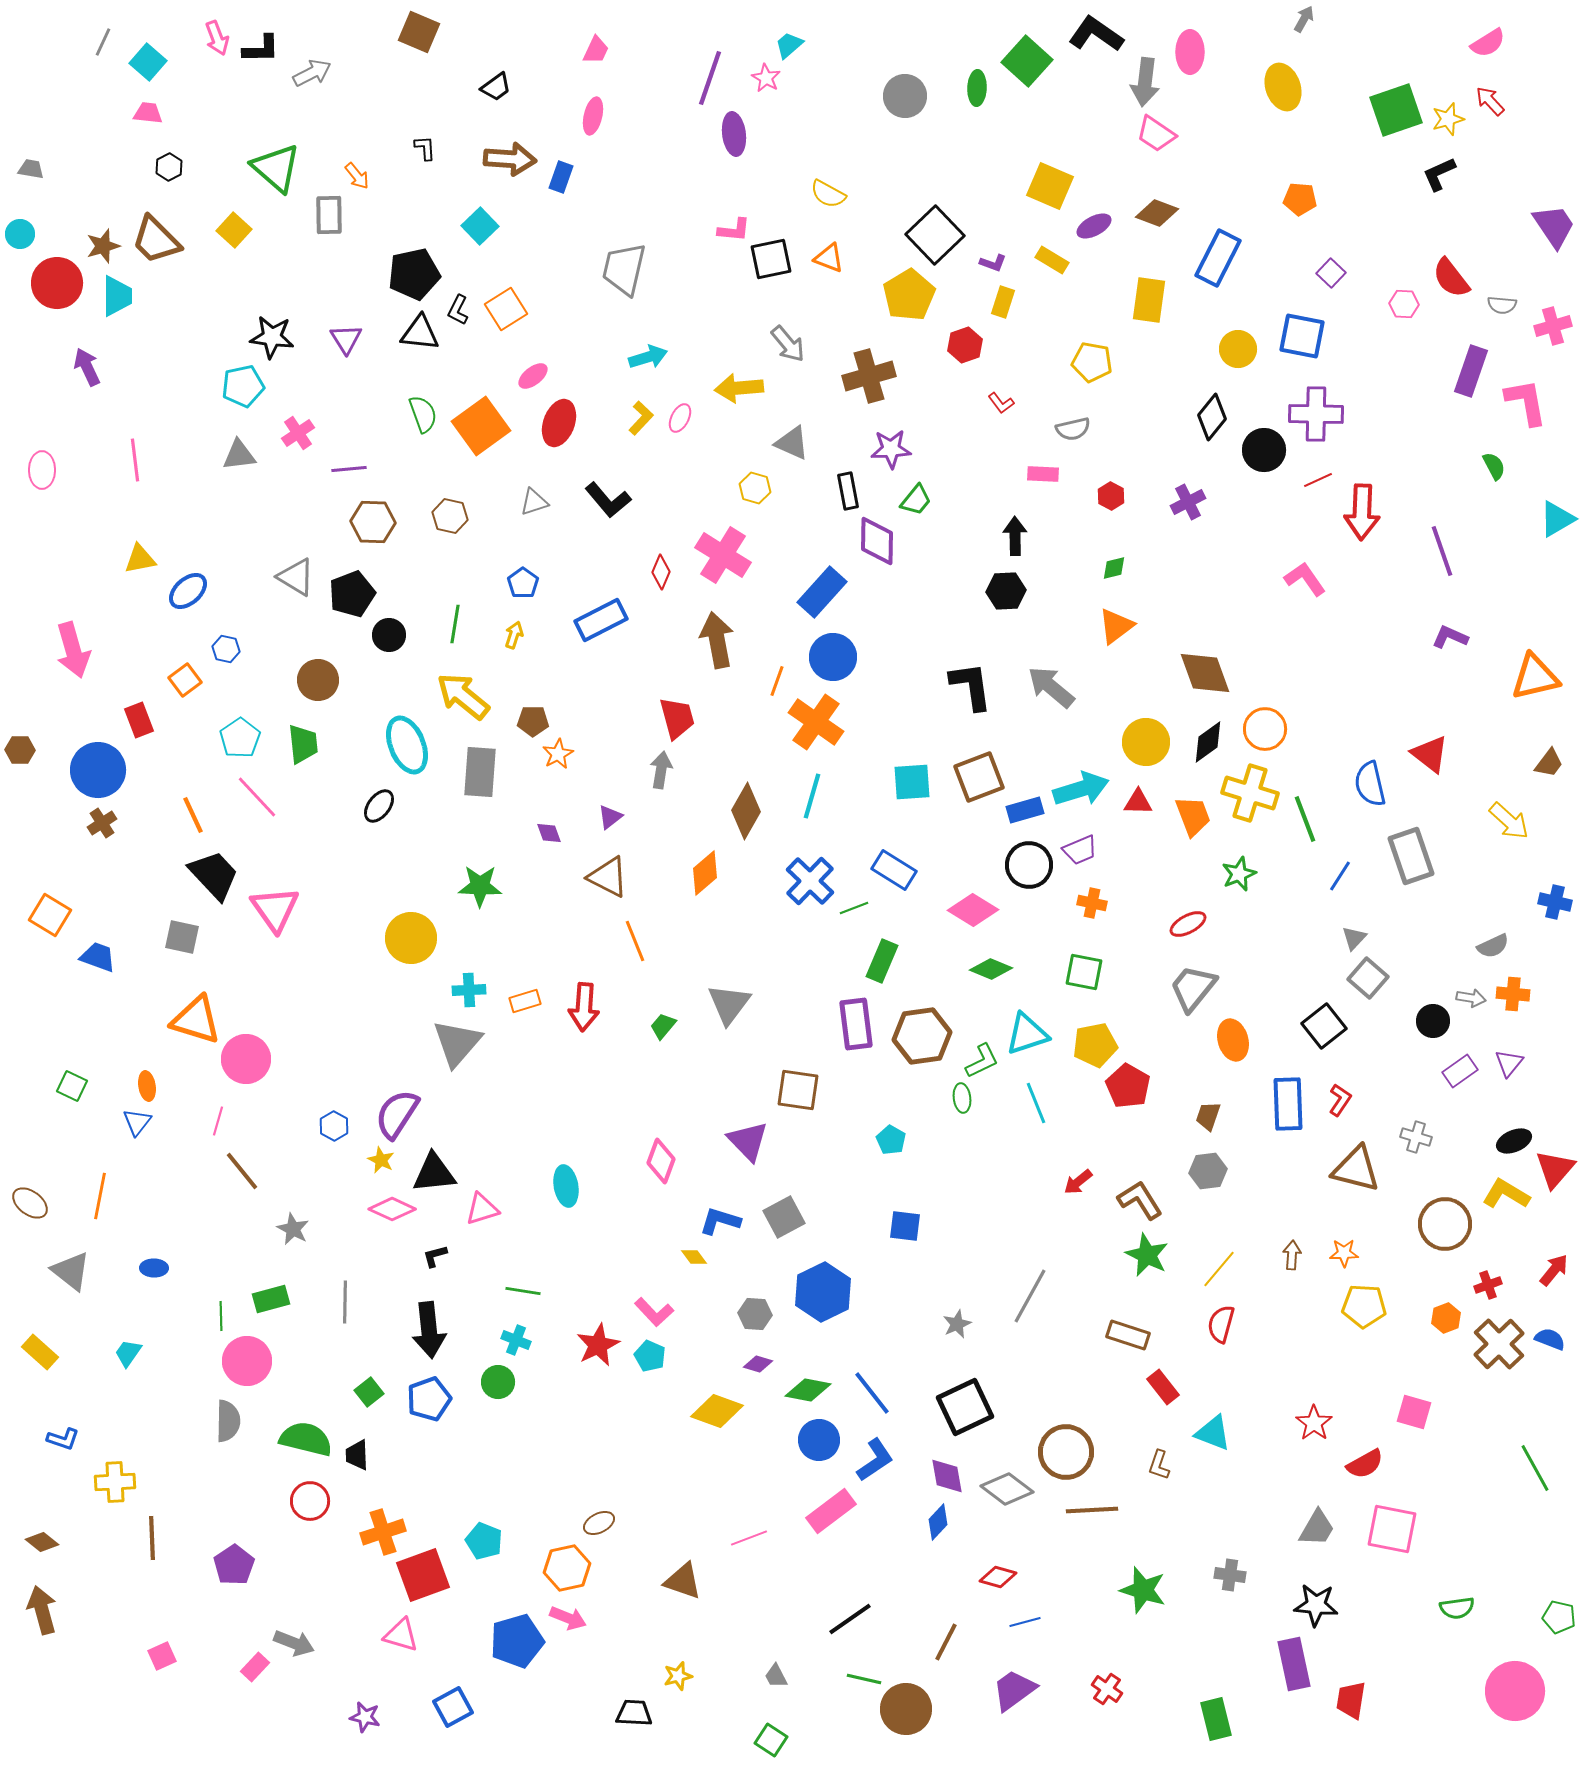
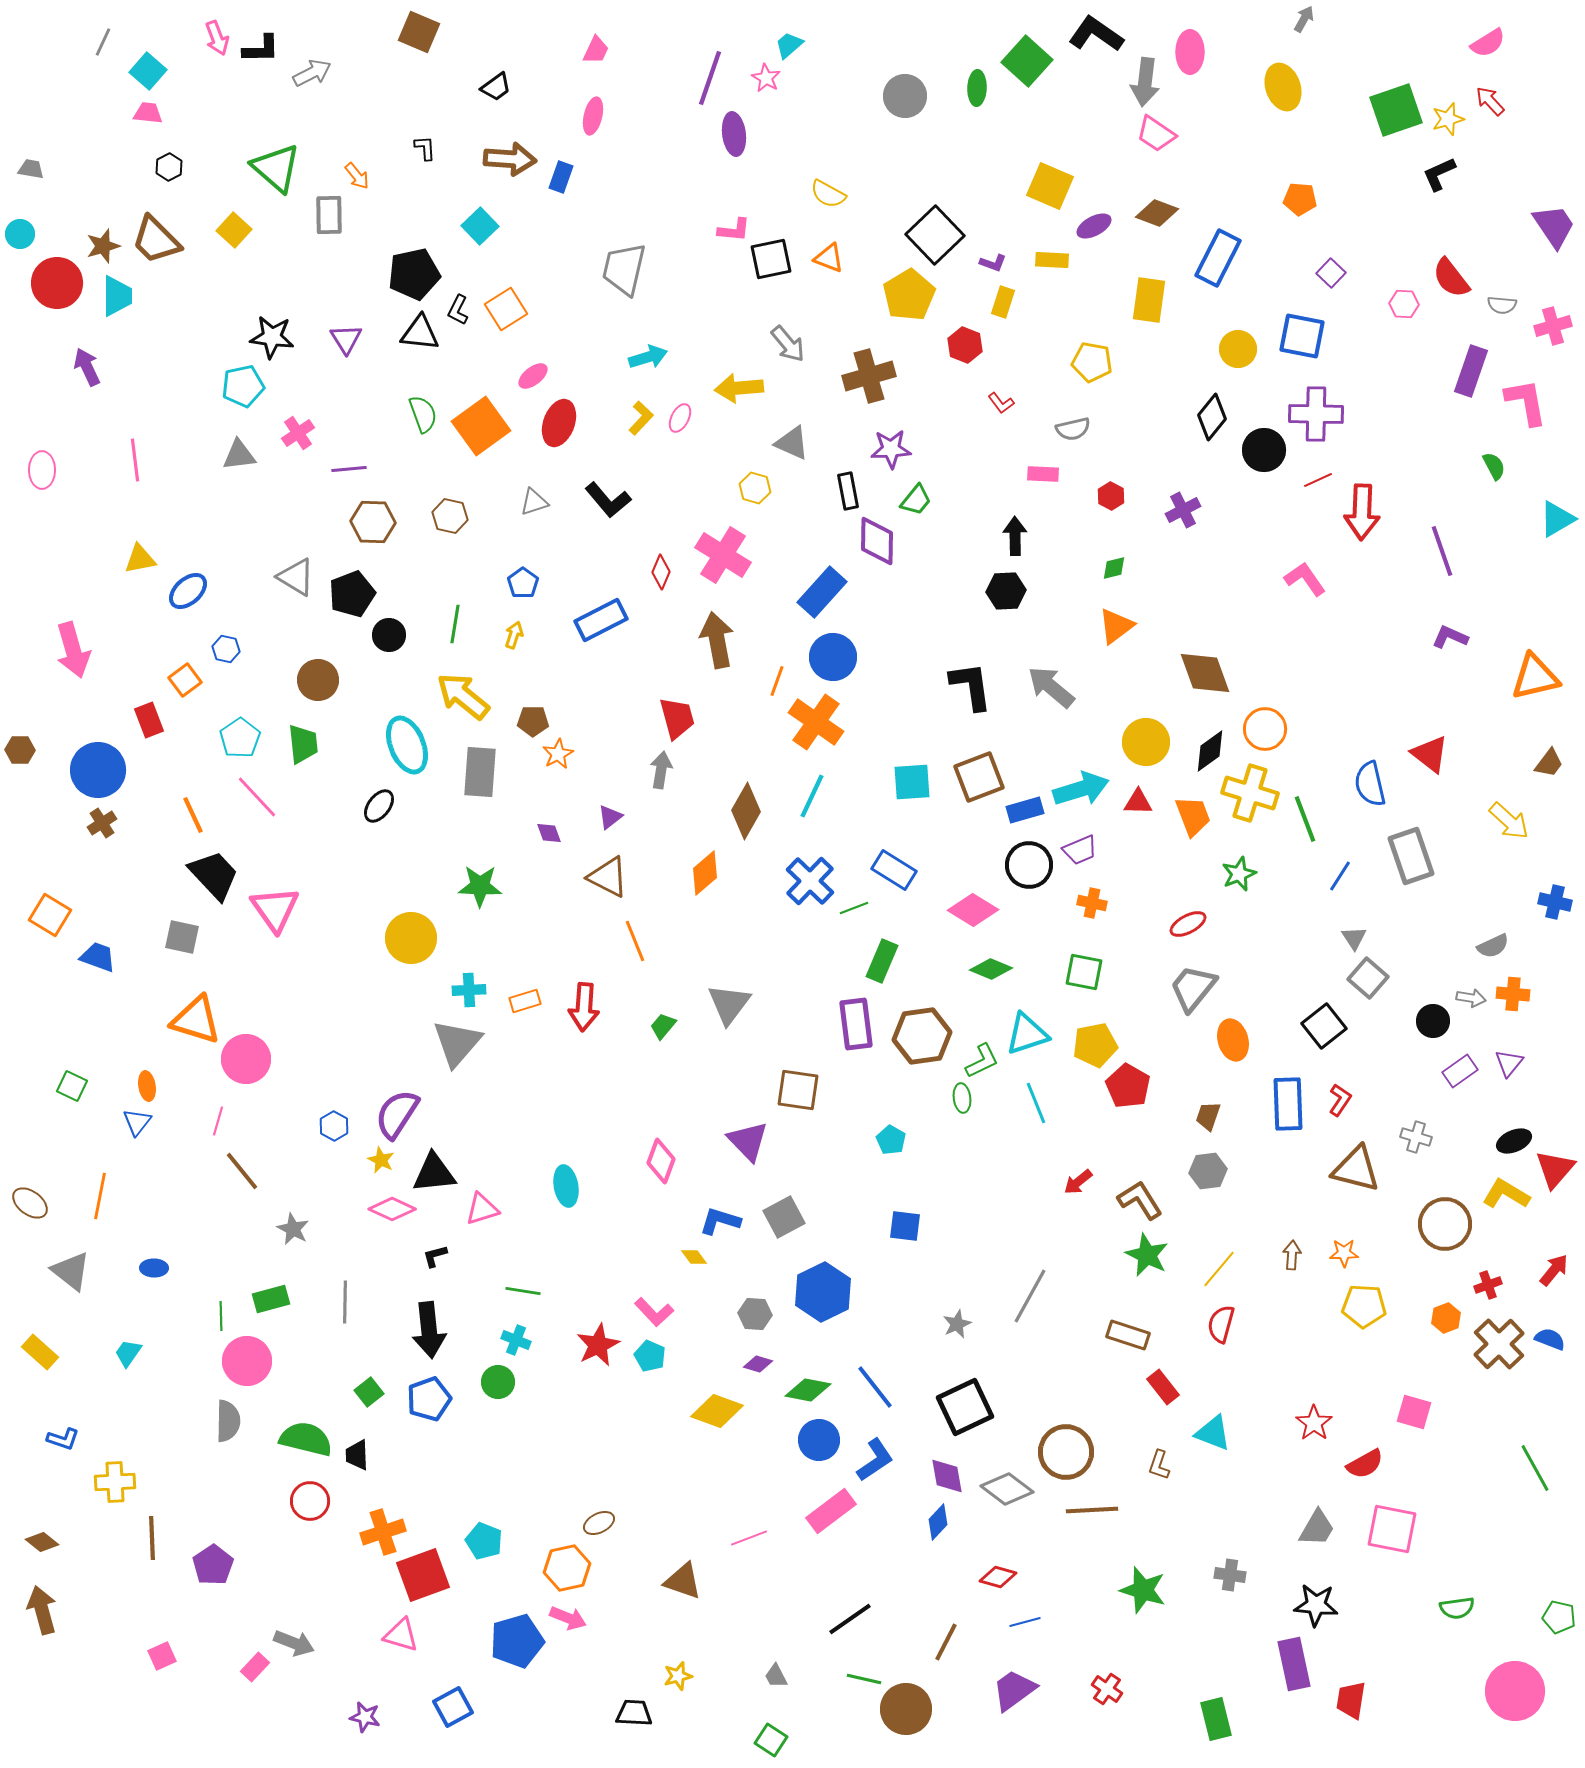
cyan square at (148, 62): moved 9 px down
yellow rectangle at (1052, 260): rotated 28 degrees counterclockwise
red hexagon at (965, 345): rotated 20 degrees counterclockwise
purple cross at (1188, 502): moved 5 px left, 8 px down
red rectangle at (139, 720): moved 10 px right
black diamond at (1208, 742): moved 2 px right, 9 px down
cyan line at (812, 796): rotated 9 degrees clockwise
gray triangle at (1354, 938): rotated 16 degrees counterclockwise
blue line at (872, 1393): moved 3 px right, 6 px up
purple pentagon at (234, 1565): moved 21 px left
